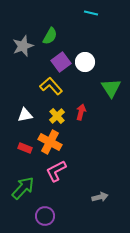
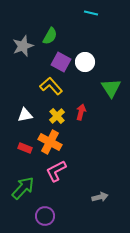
purple square: rotated 24 degrees counterclockwise
